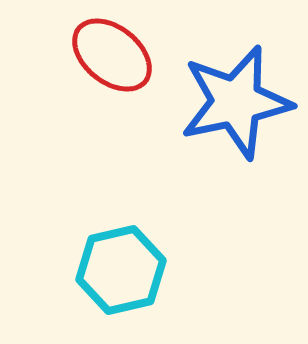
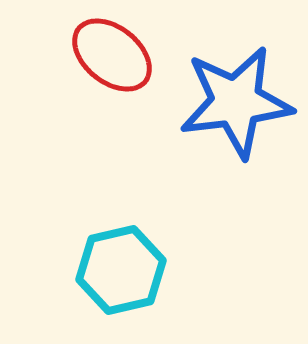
blue star: rotated 5 degrees clockwise
